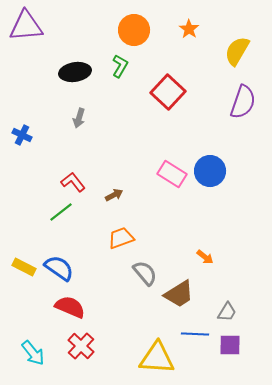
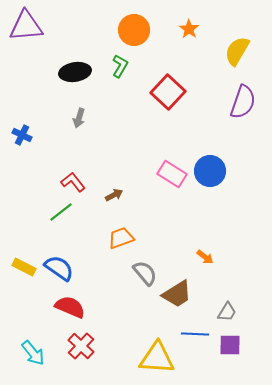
brown trapezoid: moved 2 px left
